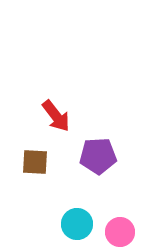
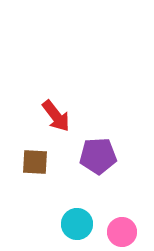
pink circle: moved 2 px right
